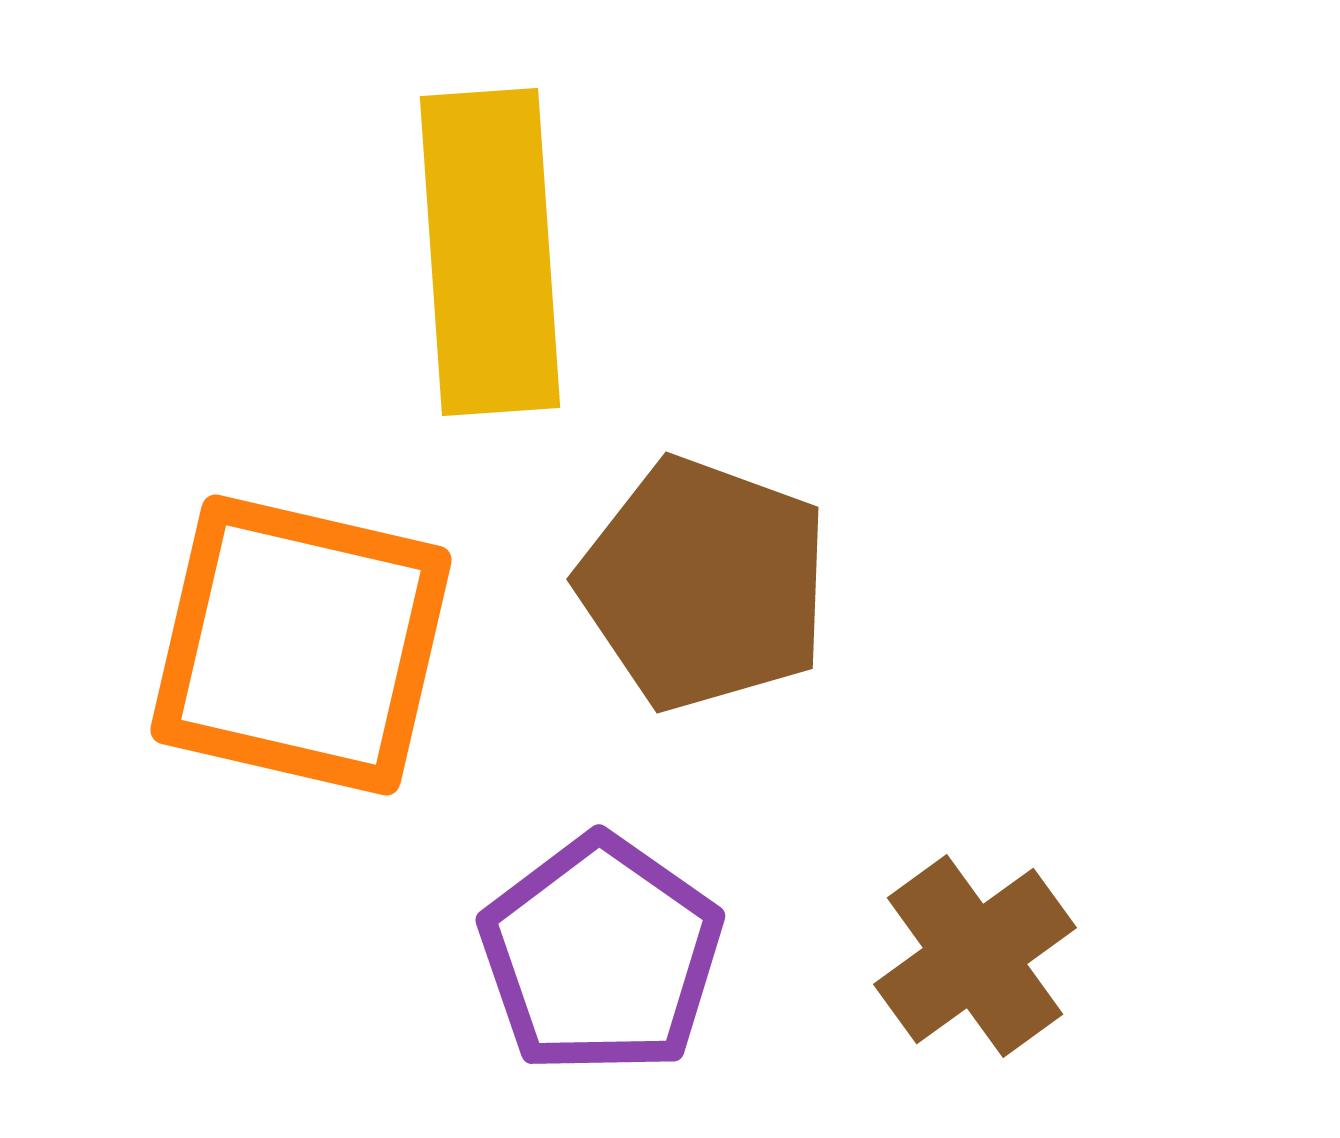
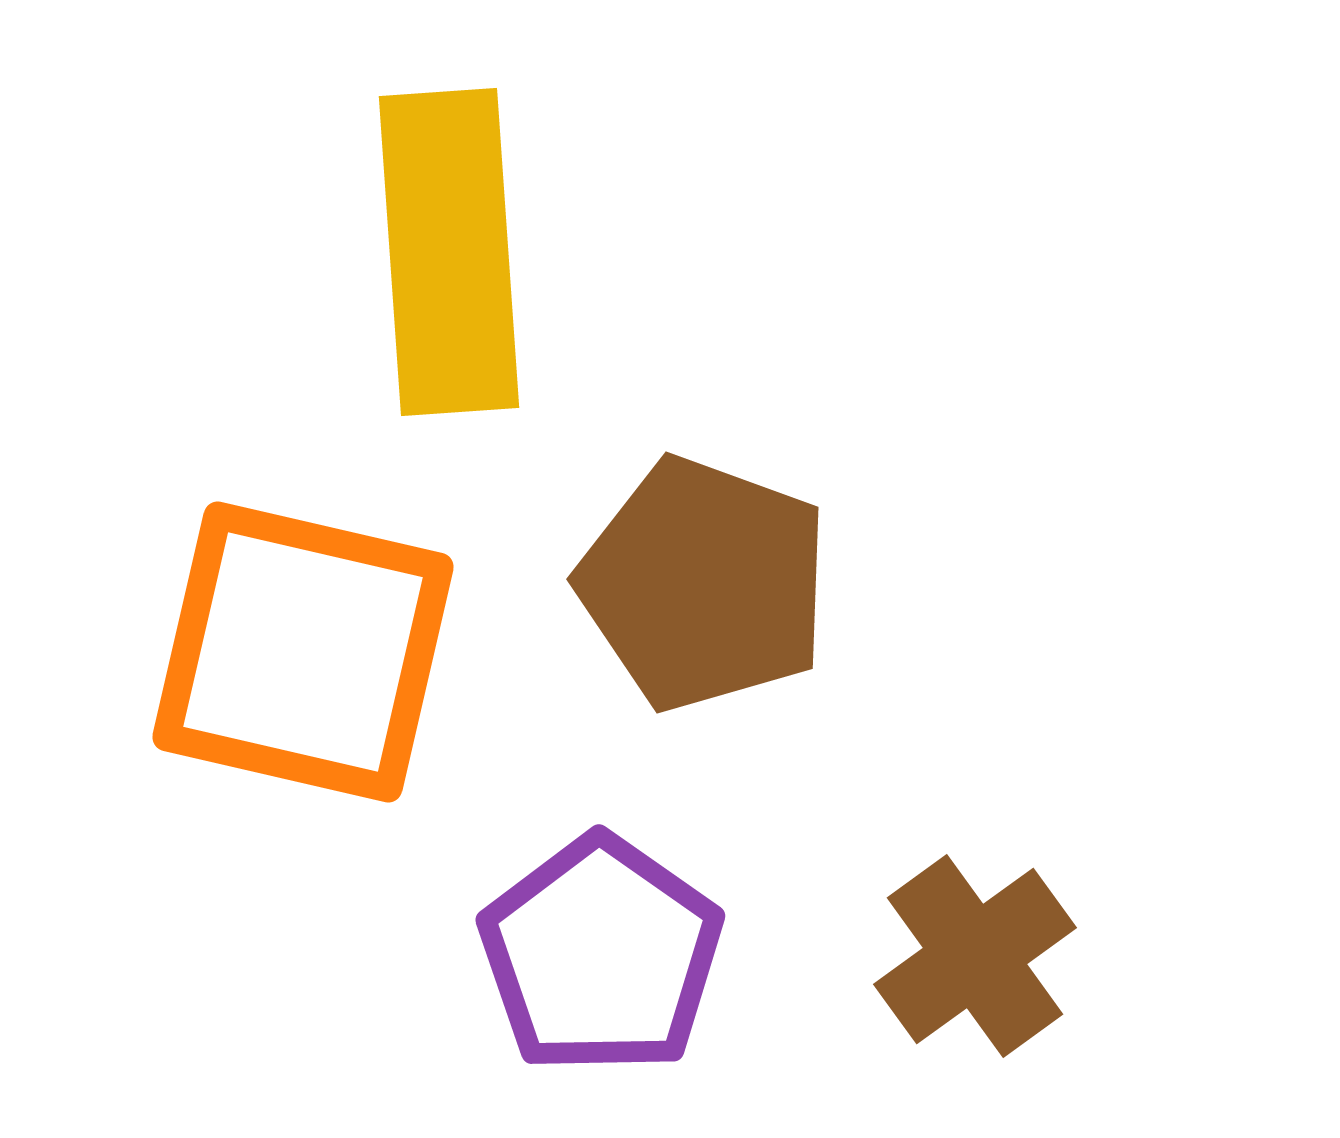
yellow rectangle: moved 41 px left
orange square: moved 2 px right, 7 px down
